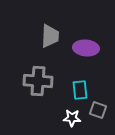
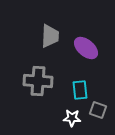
purple ellipse: rotated 35 degrees clockwise
